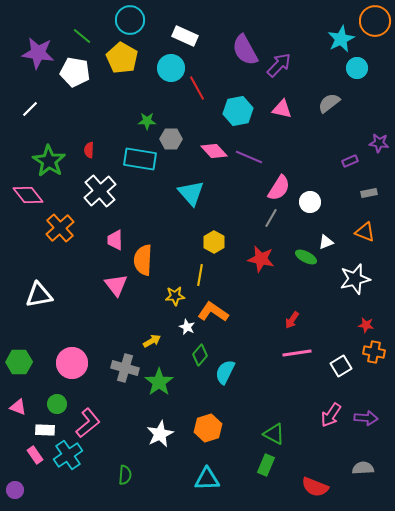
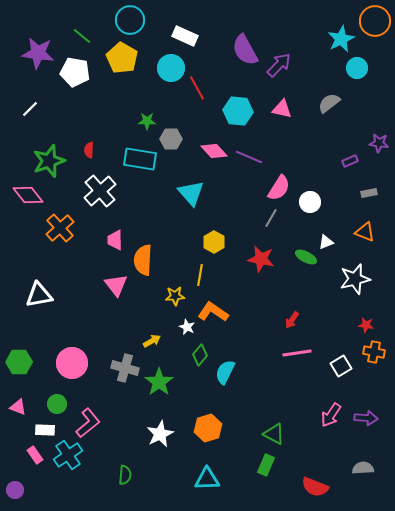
cyan hexagon at (238, 111): rotated 16 degrees clockwise
green star at (49, 161): rotated 20 degrees clockwise
